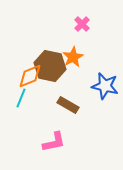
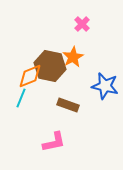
brown rectangle: rotated 10 degrees counterclockwise
